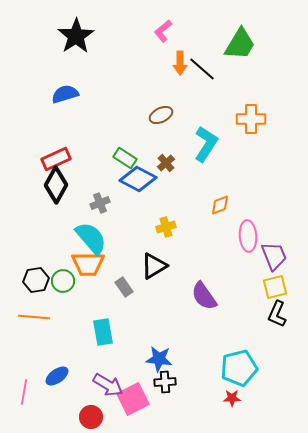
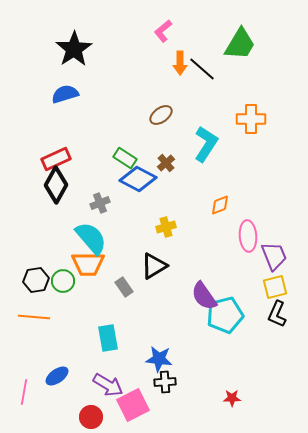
black star: moved 2 px left, 13 px down
brown ellipse: rotated 10 degrees counterclockwise
cyan rectangle: moved 5 px right, 6 px down
cyan pentagon: moved 14 px left, 53 px up
pink square: moved 6 px down
